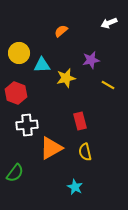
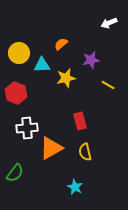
orange semicircle: moved 13 px down
white cross: moved 3 px down
